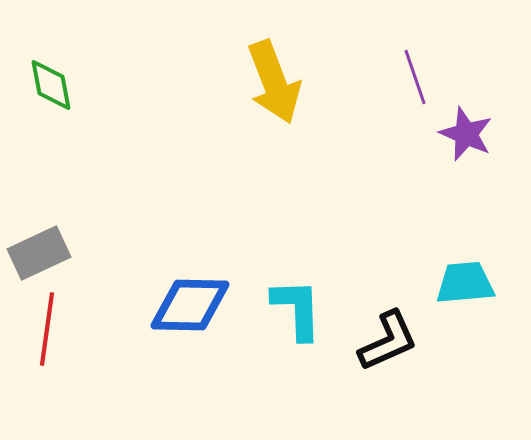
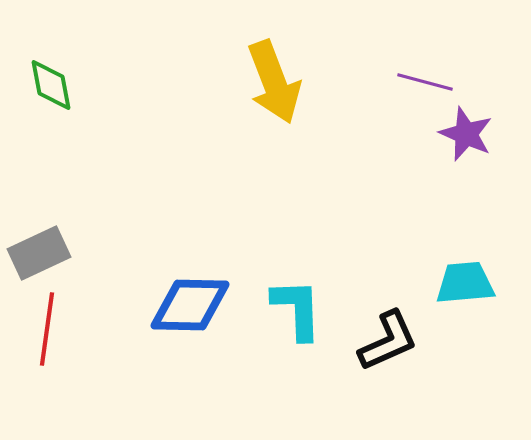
purple line: moved 10 px right, 5 px down; rotated 56 degrees counterclockwise
